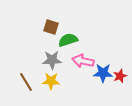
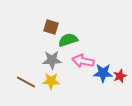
brown line: rotated 30 degrees counterclockwise
